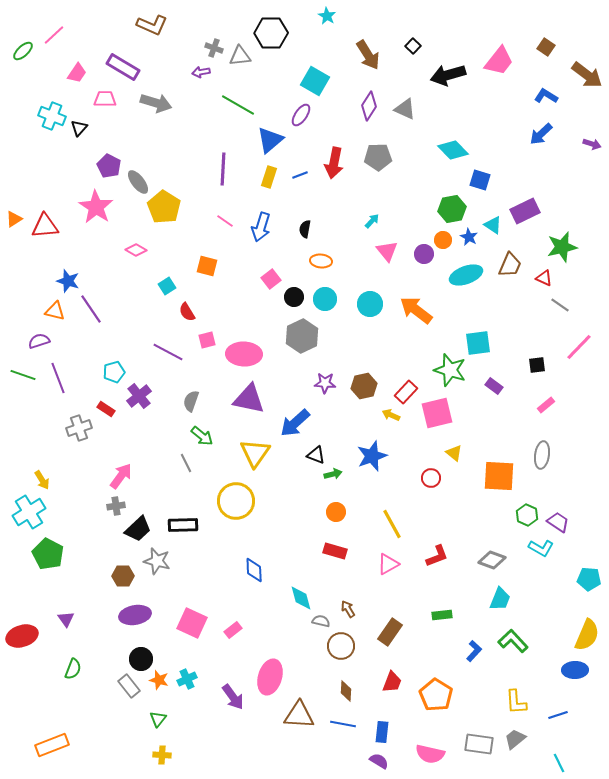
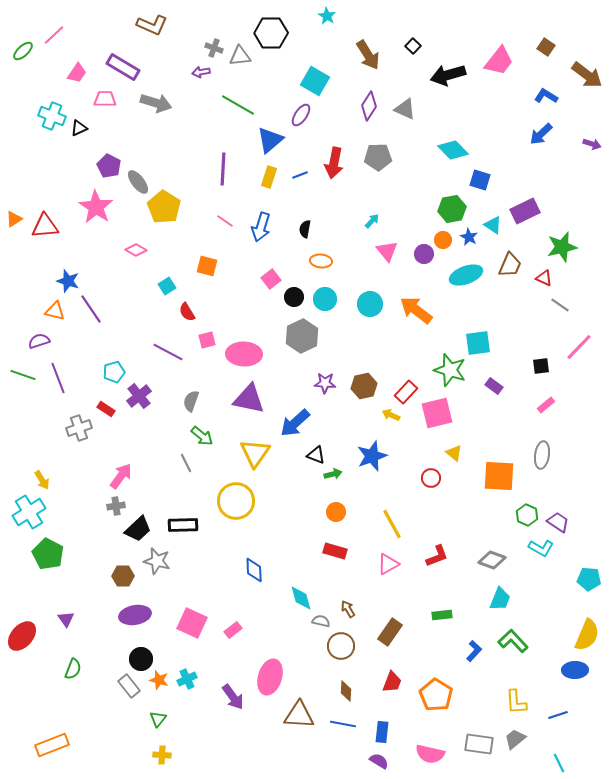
black triangle at (79, 128): rotated 24 degrees clockwise
black square at (537, 365): moved 4 px right, 1 px down
red ellipse at (22, 636): rotated 32 degrees counterclockwise
